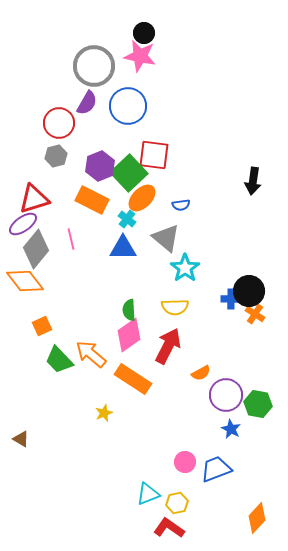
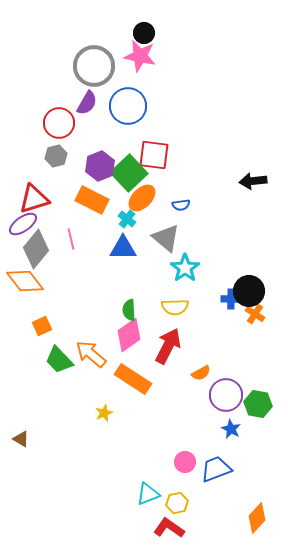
black arrow at (253, 181): rotated 76 degrees clockwise
